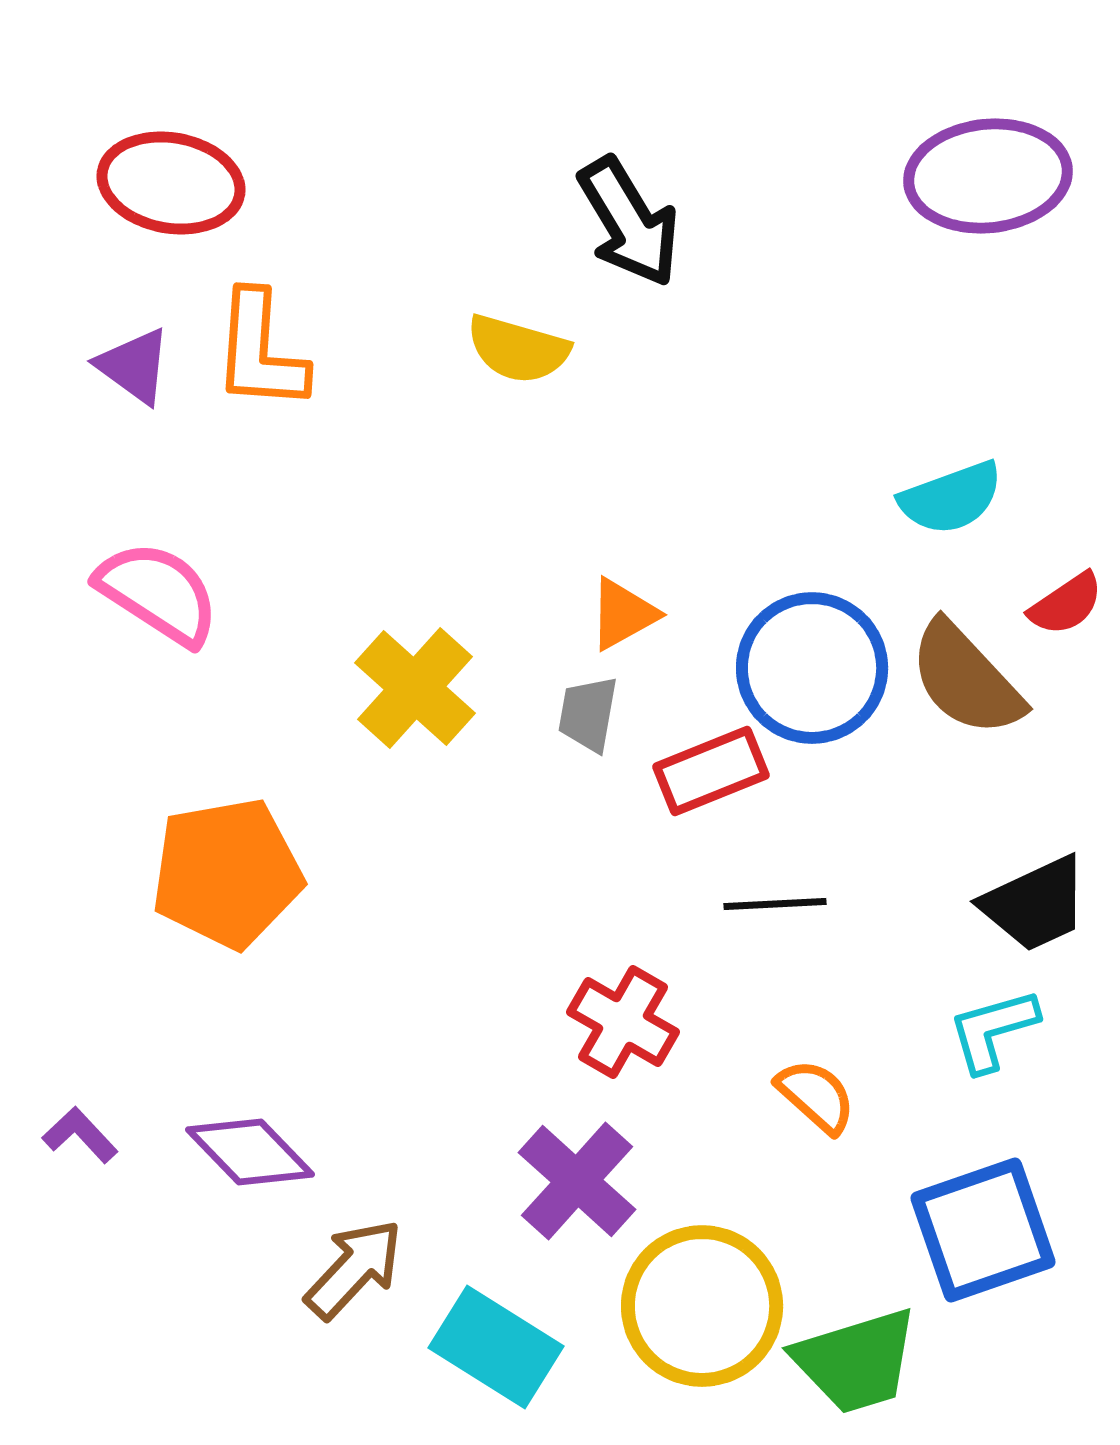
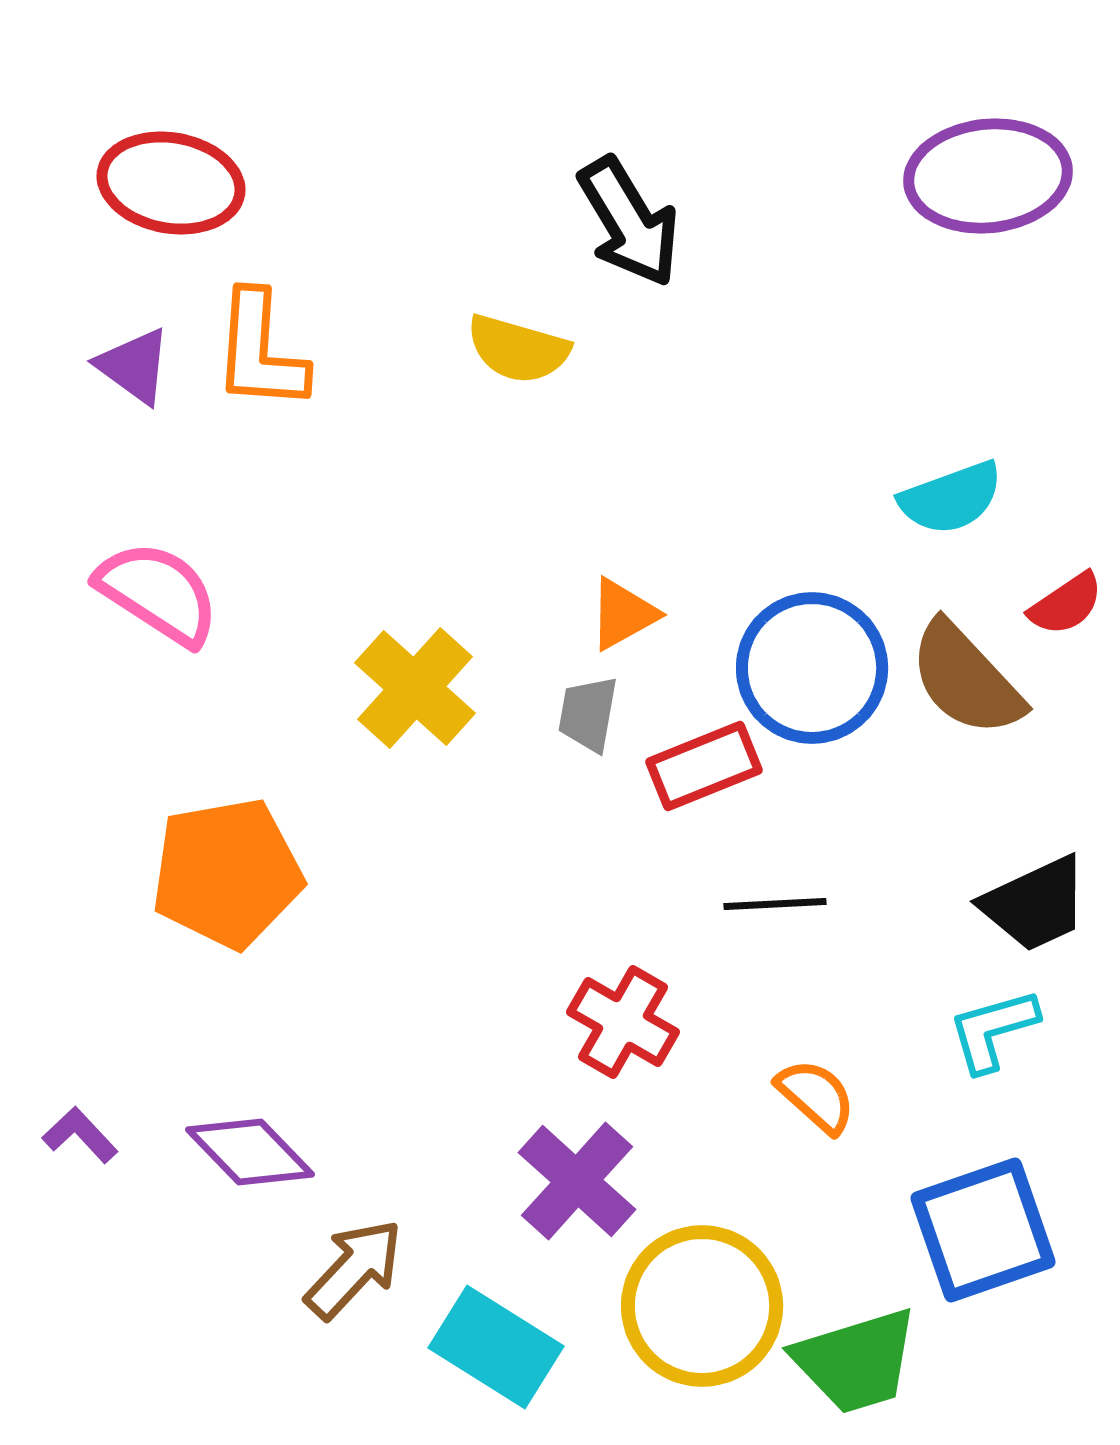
red rectangle: moved 7 px left, 5 px up
